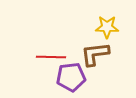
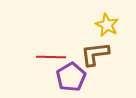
yellow star: moved 2 px up; rotated 25 degrees clockwise
purple pentagon: rotated 24 degrees counterclockwise
